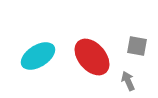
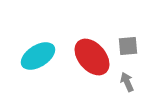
gray square: moved 9 px left; rotated 15 degrees counterclockwise
gray arrow: moved 1 px left, 1 px down
